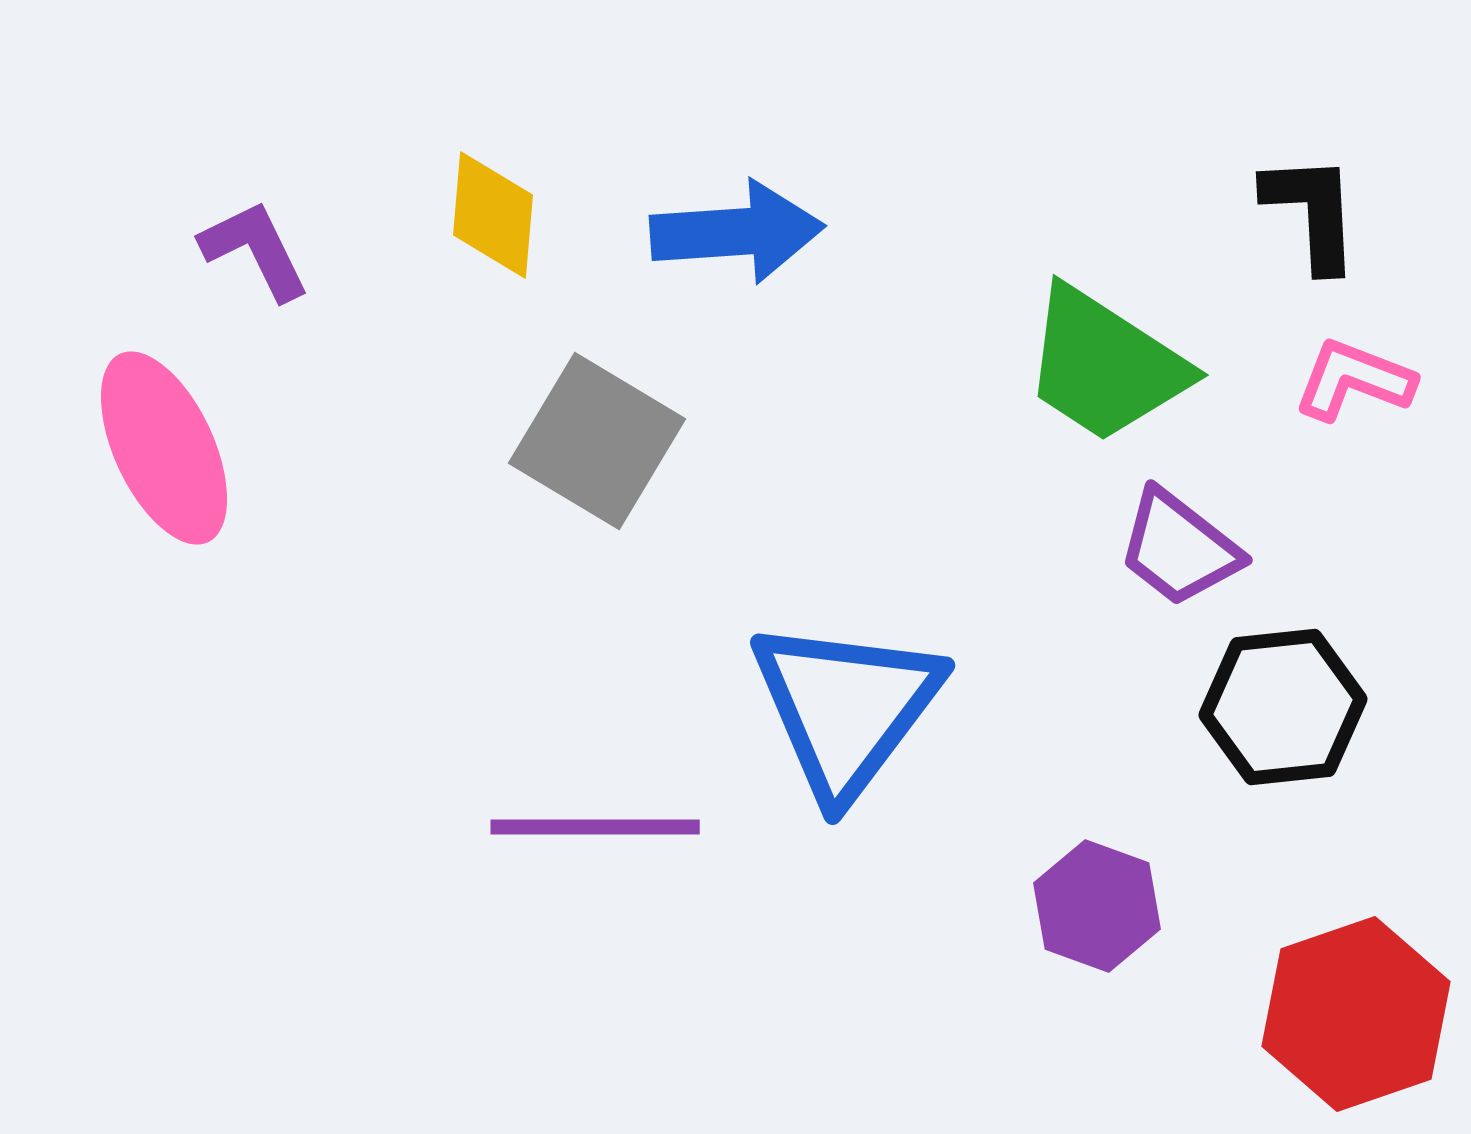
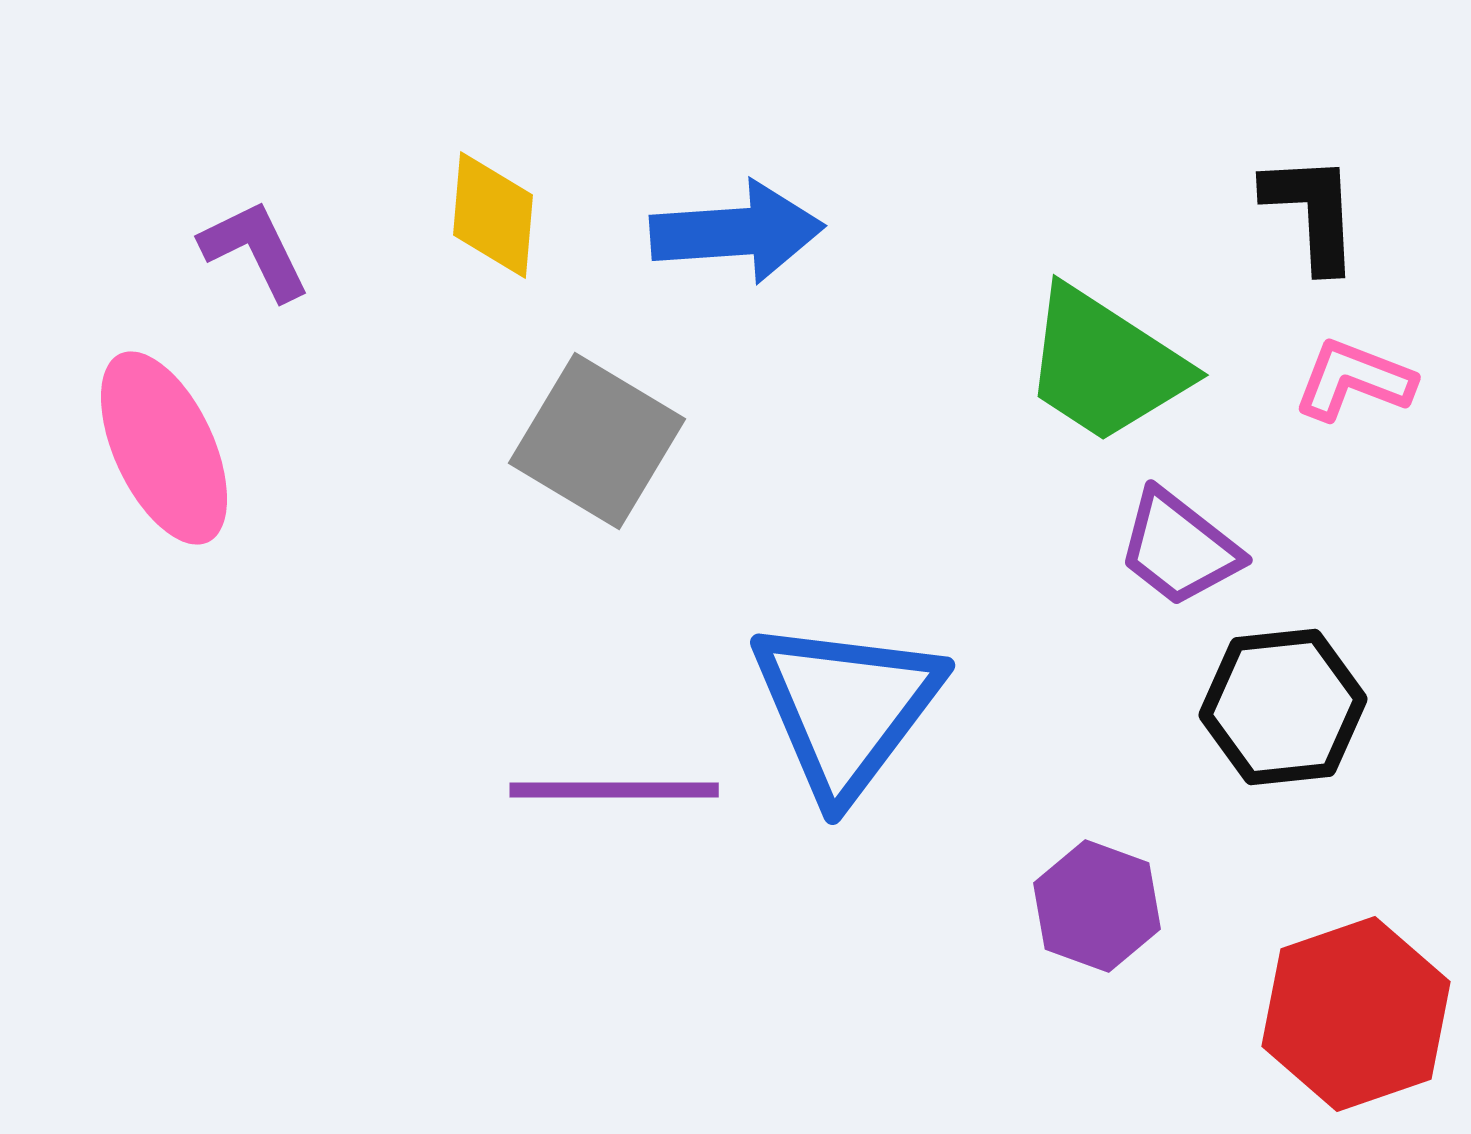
purple line: moved 19 px right, 37 px up
